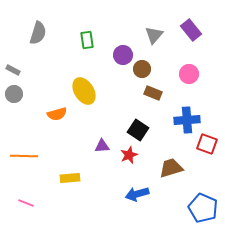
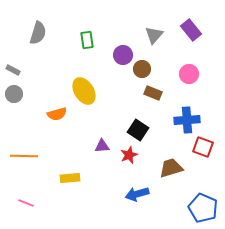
red square: moved 4 px left, 3 px down
